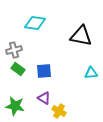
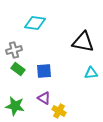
black triangle: moved 2 px right, 6 px down
